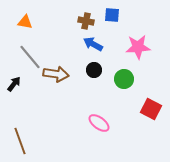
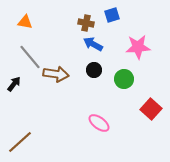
blue square: rotated 21 degrees counterclockwise
brown cross: moved 2 px down
red square: rotated 15 degrees clockwise
brown line: moved 1 px down; rotated 68 degrees clockwise
